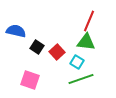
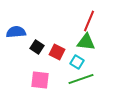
blue semicircle: moved 1 px down; rotated 18 degrees counterclockwise
red square: rotated 21 degrees counterclockwise
pink square: moved 10 px right; rotated 12 degrees counterclockwise
